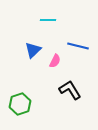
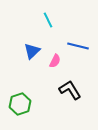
cyan line: rotated 63 degrees clockwise
blue triangle: moved 1 px left, 1 px down
